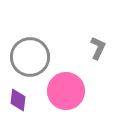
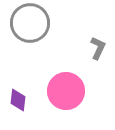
gray circle: moved 34 px up
